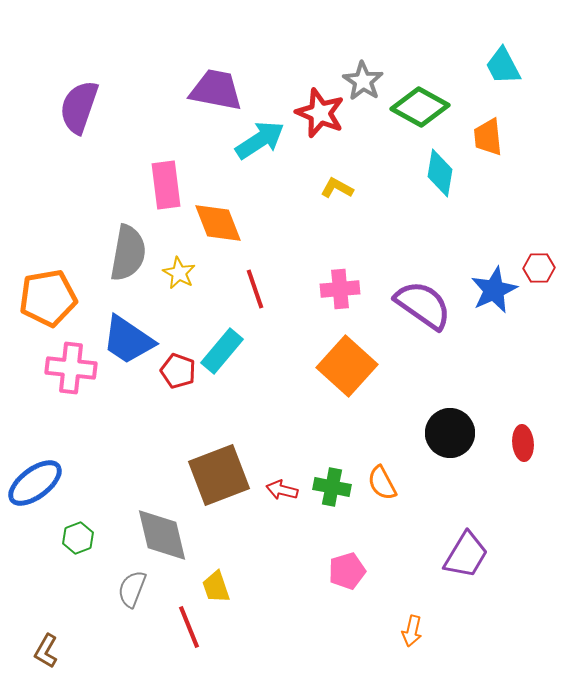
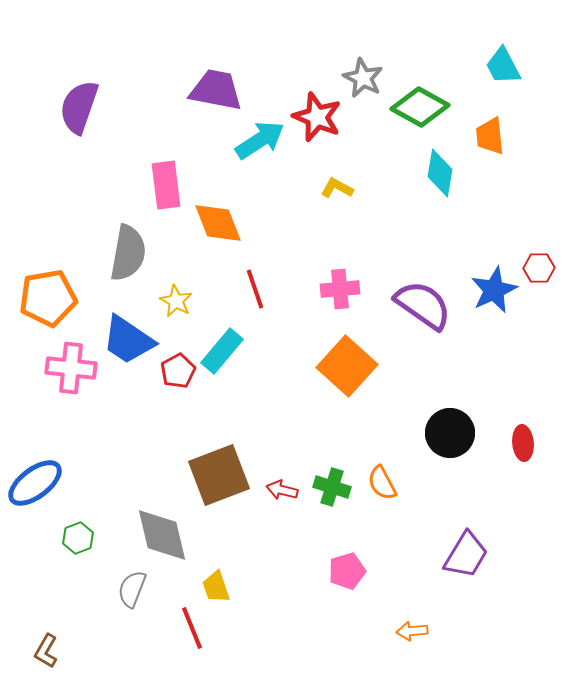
gray star at (363, 81): moved 3 px up; rotated 6 degrees counterclockwise
red star at (320, 113): moved 3 px left, 4 px down
orange trapezoid at (488, 137): moved 2 px right, 1 px up
yellow star at (179, 273): moved 3 px left, 28 px down
red pentagon at (178, 371): rotated 24 degrees clockwise
green cross at (332, 487): rotated 6 degrees clockwise
red line at (189, 627): moved 3 px right, 1 px down
orange arrow at (412, 631): rotated 72 degrees clockwise
